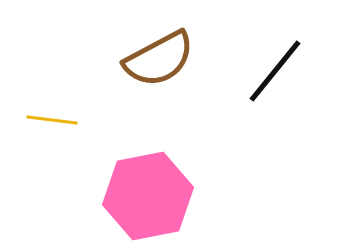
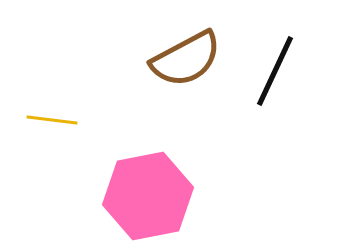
brown semicircle: moved 27 px right
black line: rotated 14 degrees counterclockwise
